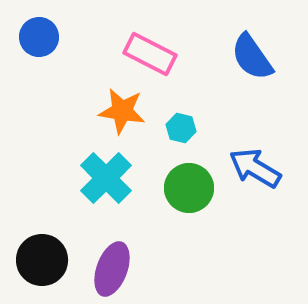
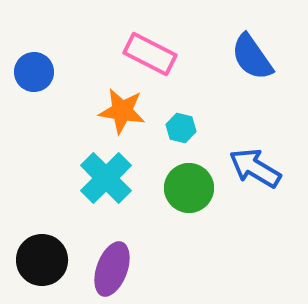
blue circle: moved 5 px left, 35 px down
